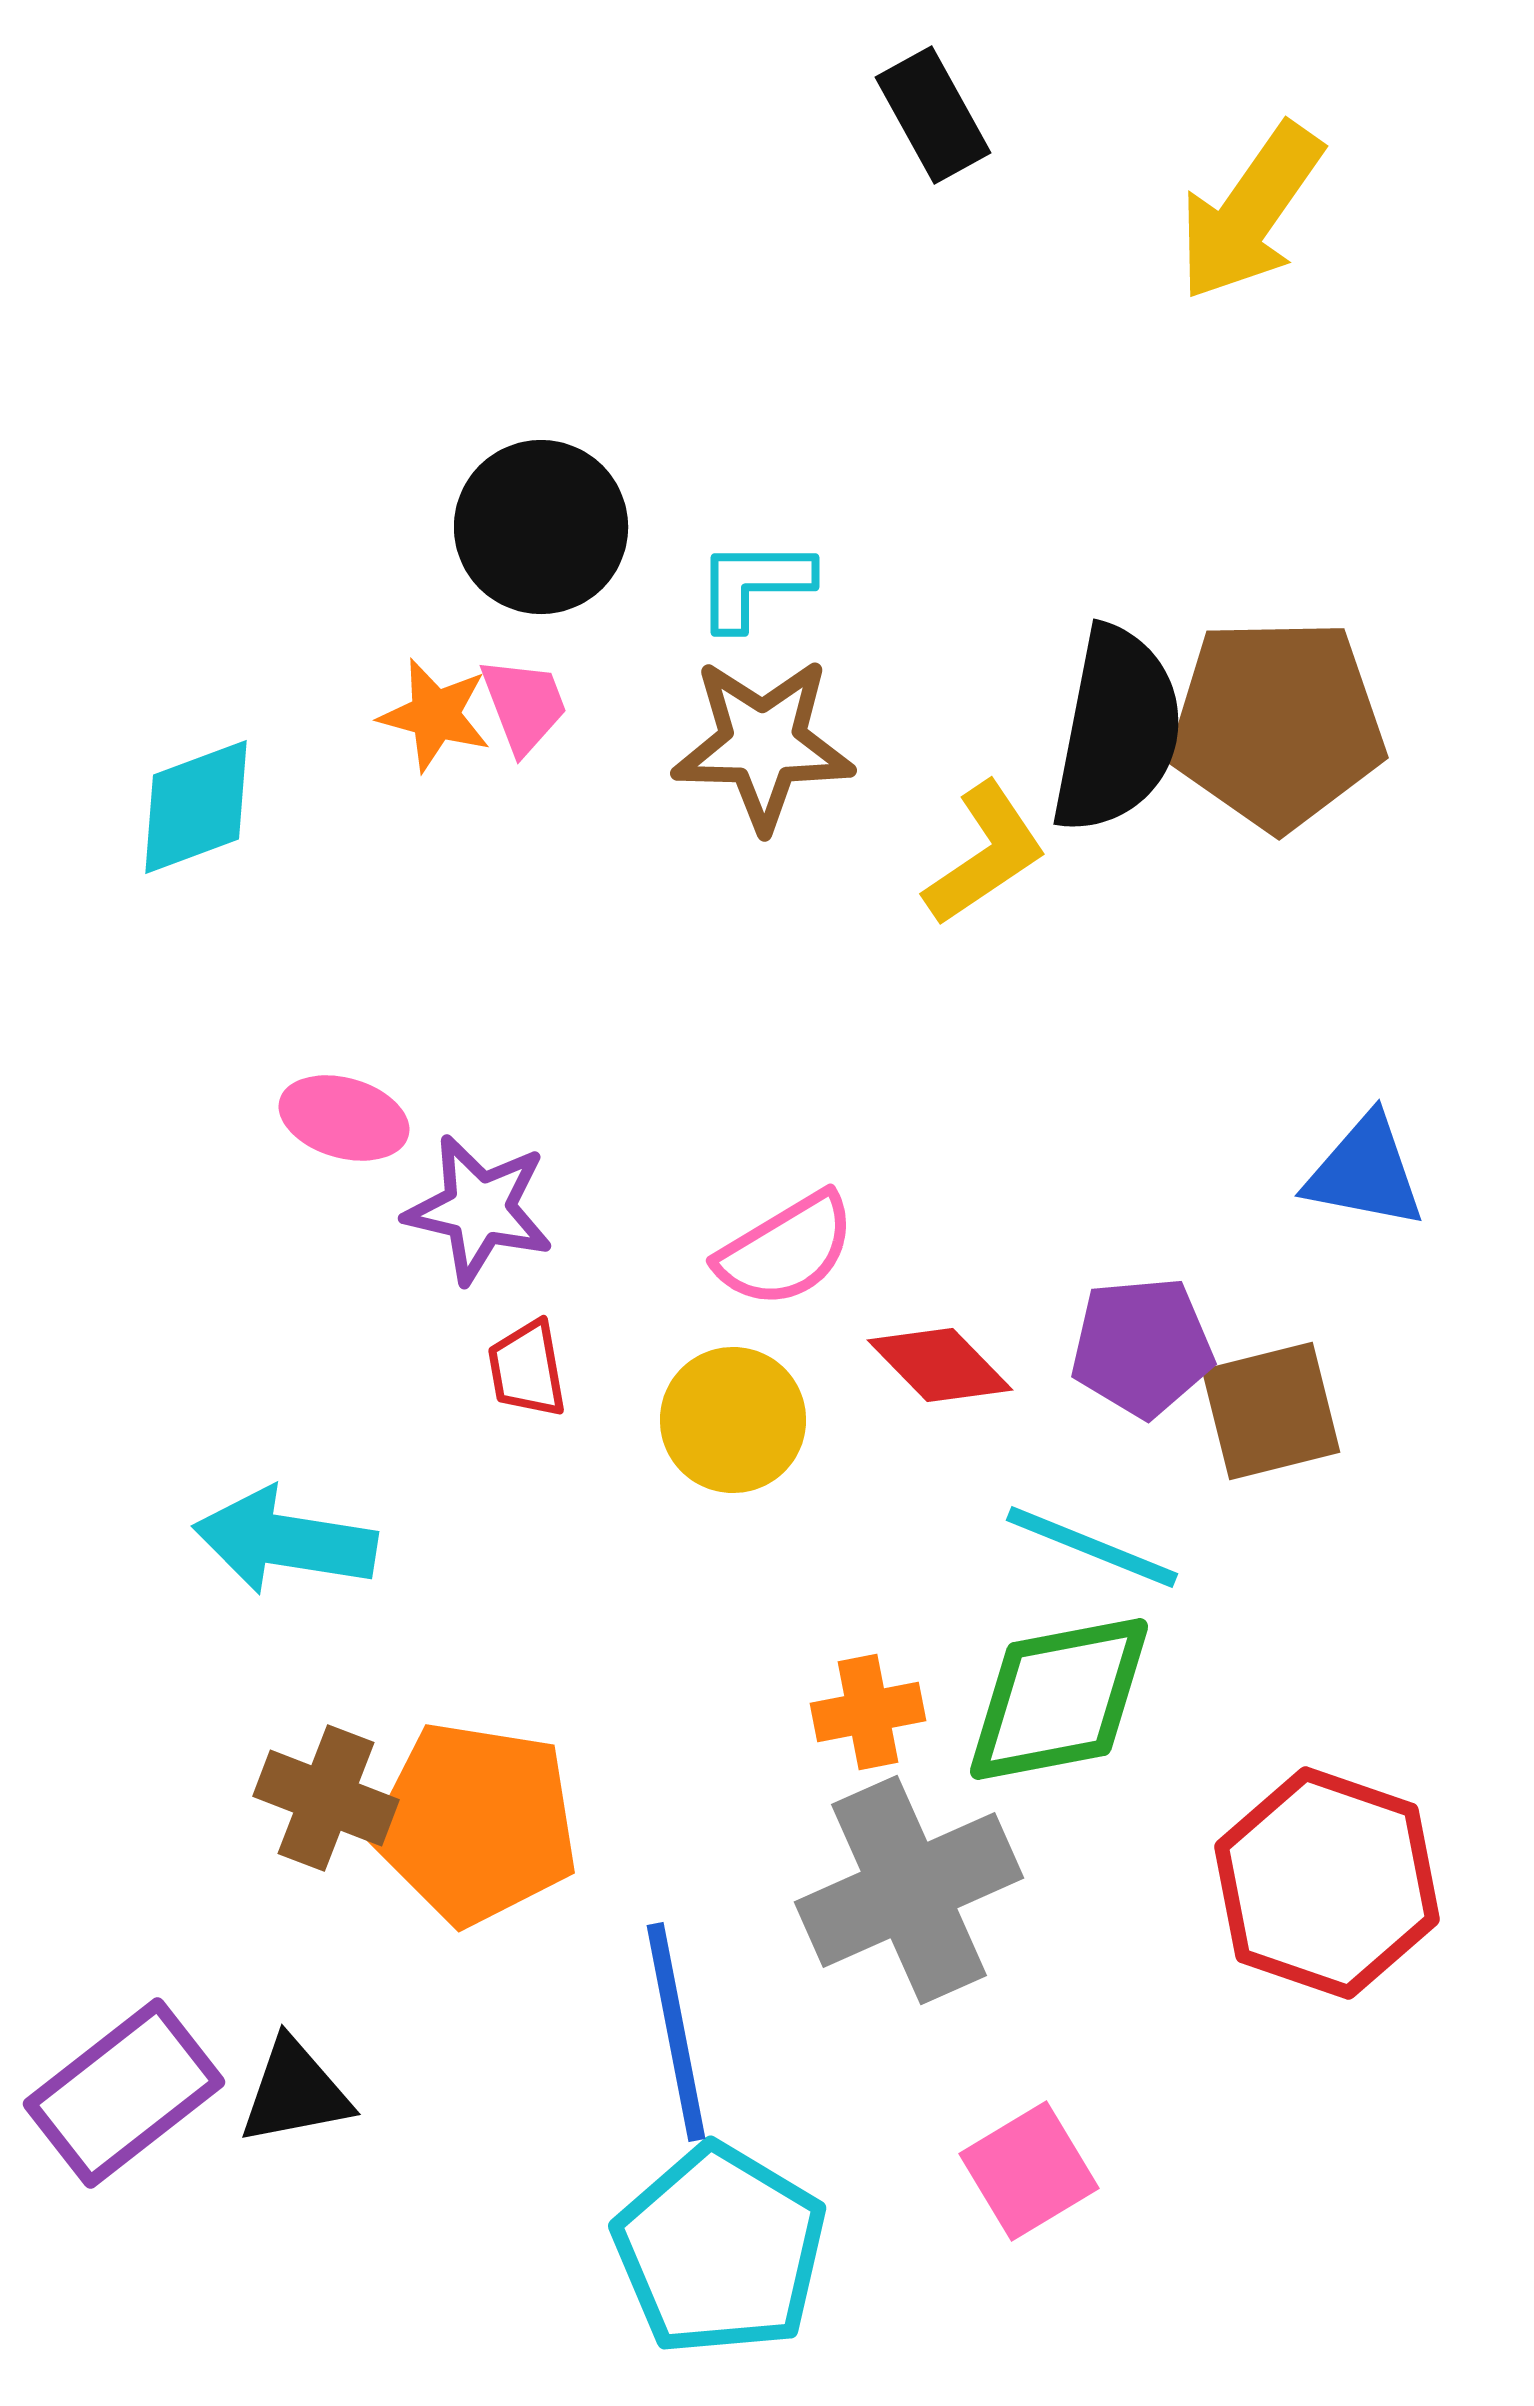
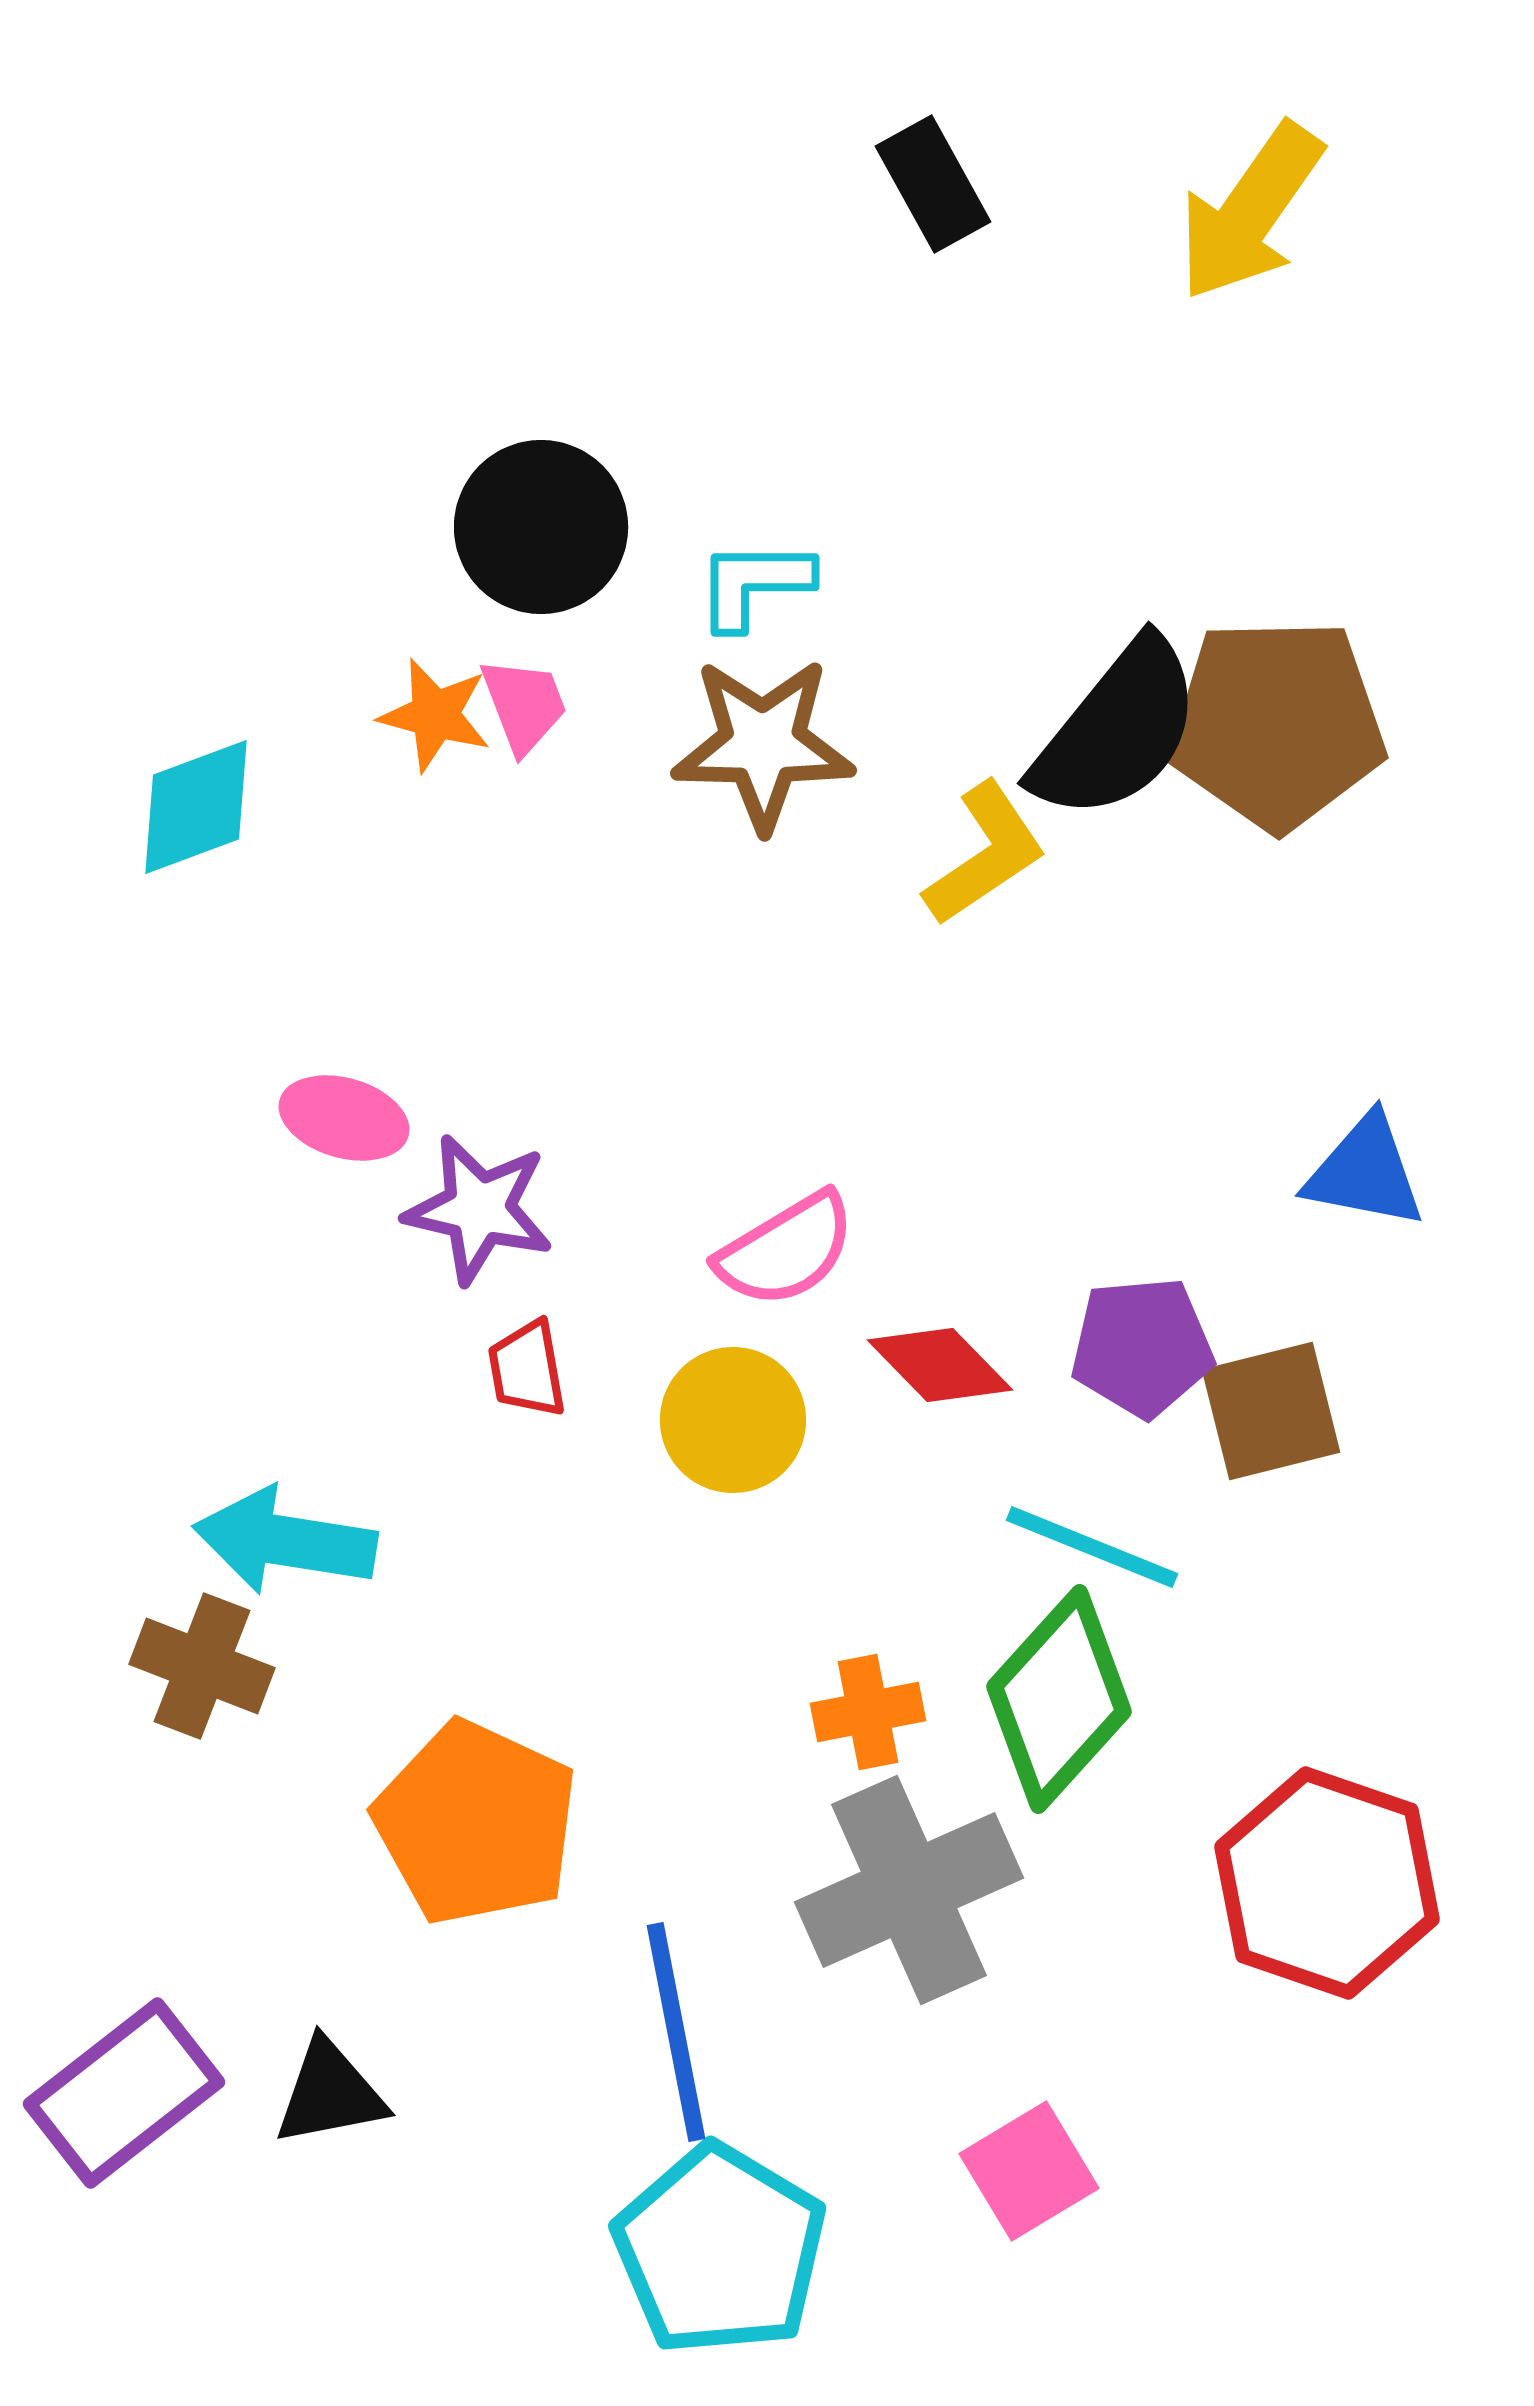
black rectangle: moved 69 px down
black semicircle: rotated 28 degrees clockwise
green diamond: rotated 37 degrees counterclockwise
brown cross: moved 124 px left, 132 px up
orange pentagon: rotated 16 degrees clockwise
black triangle: moved 35 px right, 1 px down
